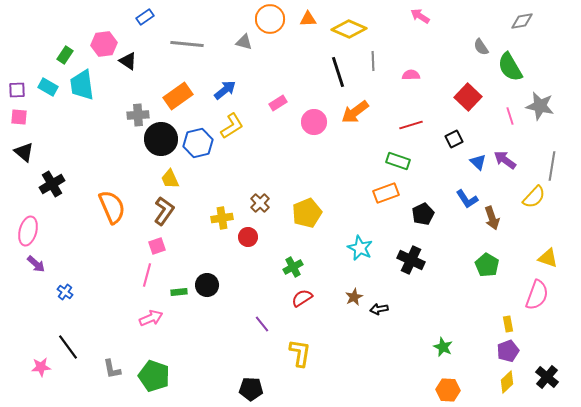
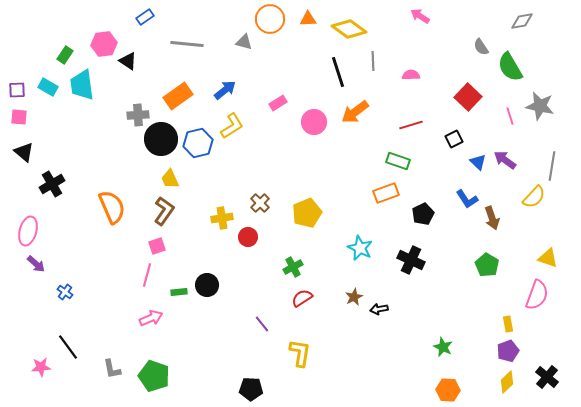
yellow diamond at (349, 29): rotated 12 degrees clockwise
